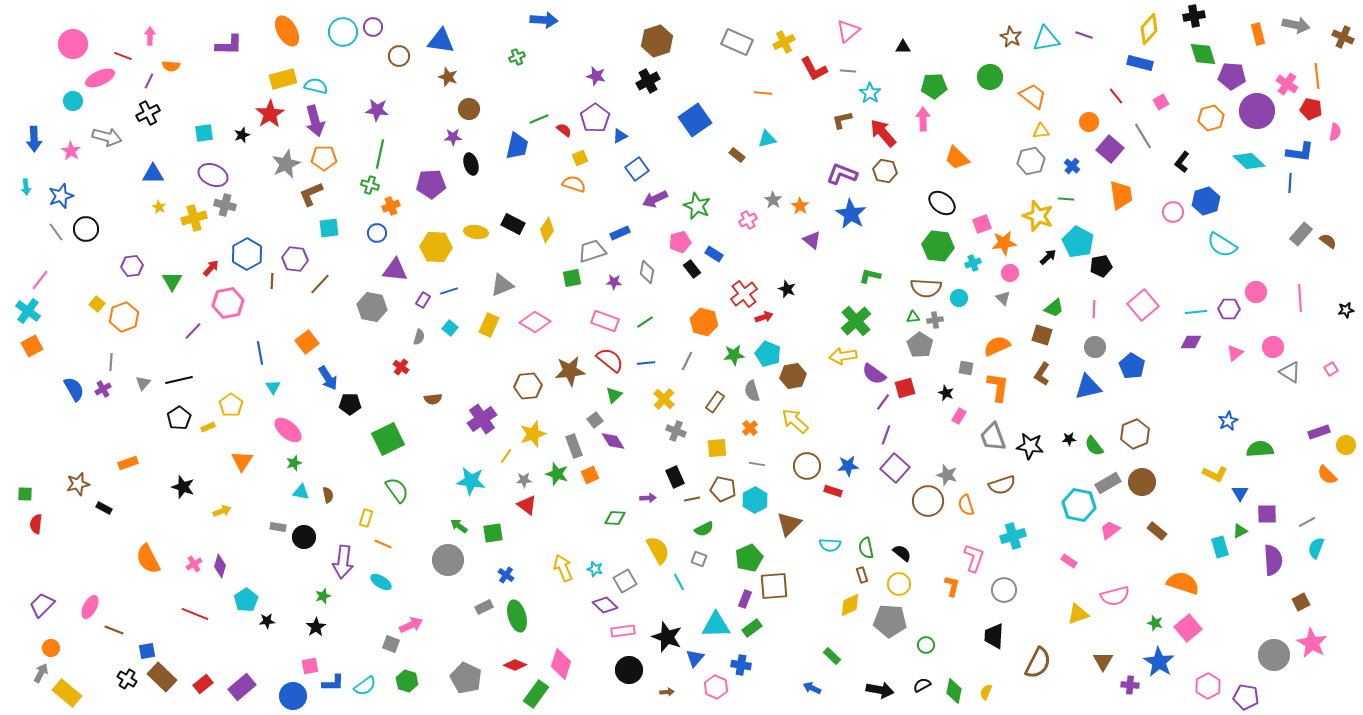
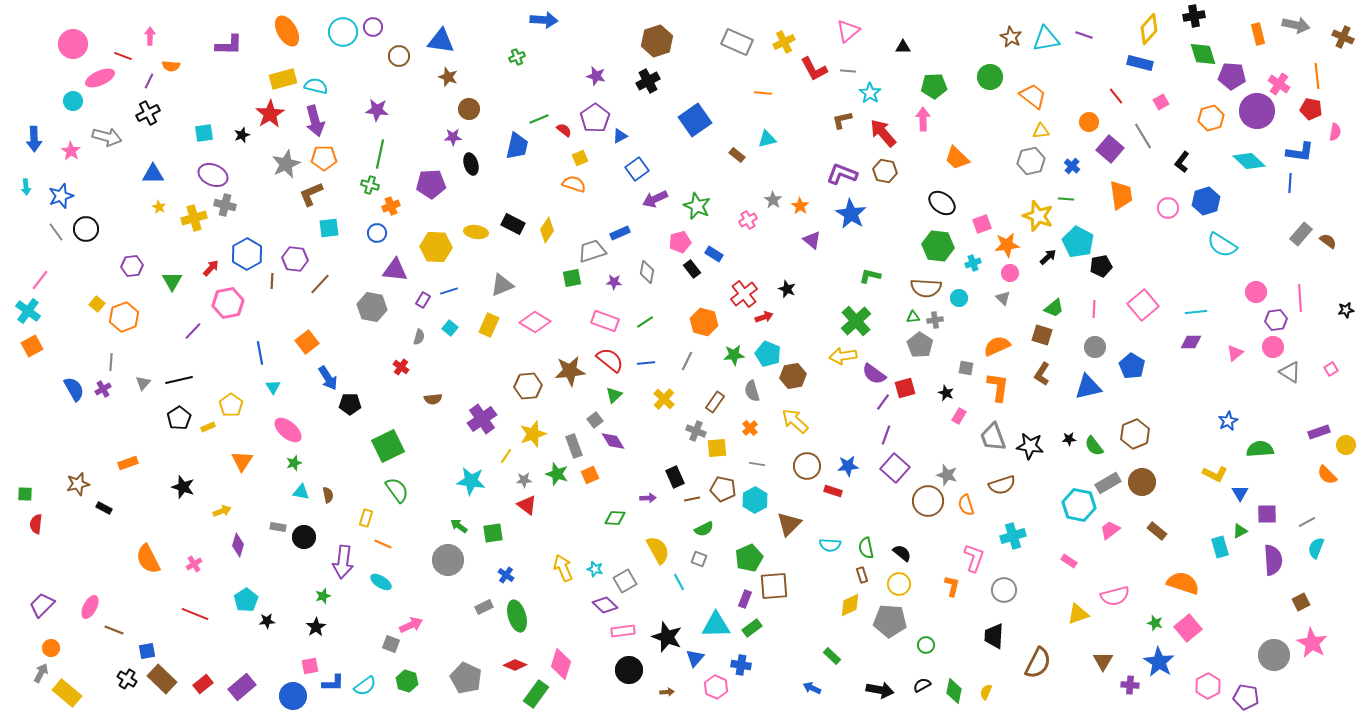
pink cross at (1287, 84): moved 8 px left
pink circle at (1173, 212): moved 5 px left, 4 px up
orange star at (1004, 243): moved 3 px right, 2 px down
purple hexagon at (1229, 309): moved 47 px right, 11 px down; rotated 10 degrees counterclockwise
gray cross at (676, 431): moved 20 px right
green square at (388, 439): moved 7 px down
purple diamond at (220, 566): moved 18 px right, 21 px up
brown rectangle at (162, 677): moved 2 px down
